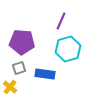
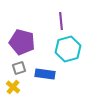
purple line: rotated 30 degrees counterclockwise
purple pentagon: rotated 10 degrees clockwise
yellow cross: moved 3 px right
